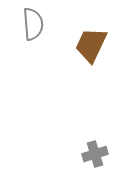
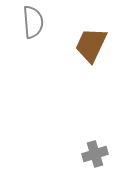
gray semicircle: moved 2 px up
